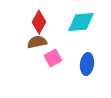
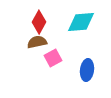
blue ellipse: moved 6 px down
